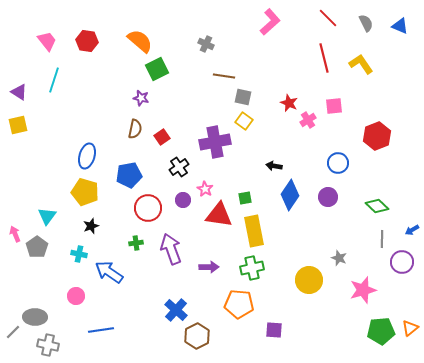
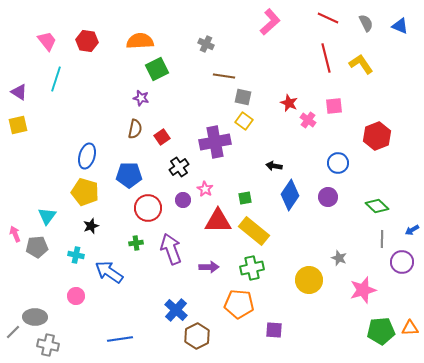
red line at (328, 18): rotated 20 degrees counterclockwise
orange semicircle at (140, 41): rotated 44 degrees counterclockwise
red line at (324, 58): moved 2 px right
cyan line at (54, 80): moved 2 px right, 1 px up
pink cross at (308, 120): rotated 21 degrees counterclockwise
blue pentagon at (129, 175): rotated 10 degrees clockwise
red triangle at (219, 215): moved 1 px left, 6 px down; rotated 8 degrees counterclockwise
yellow rectangle at (254, 231): rotated 40 degrees counterclockwise
gray pentagon at (37, 247): rotated 30 degrees clockwise
cyan cross at (79, 254): moved 3 px left, 1 px down
orange triangle at (410, 328): rotated 36 degrees clockwise
blue line at (101, 330): moved 19 px right, 9 px down
